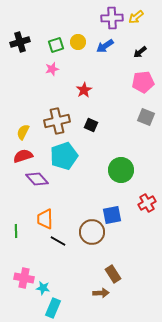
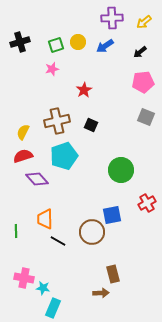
yellow arrow: moved 8 px right, 5 px down
brown rectangle: rotated 18 degrees clockwise
